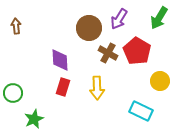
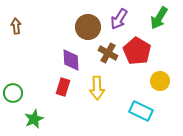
brown circle: moved 1 px left, 1 px up
purple diamond: moved 11 px right
